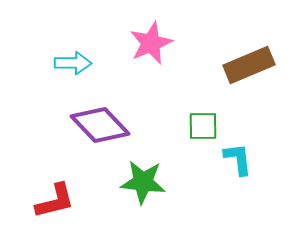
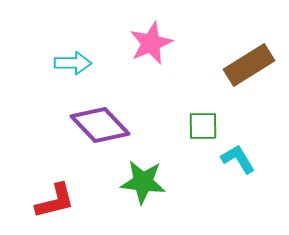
brown rectangle: rotated 9 degrees counterclockwise
cyan L-shape: rotated 24 degrees counterclockwise
